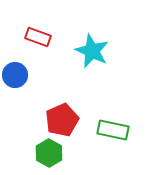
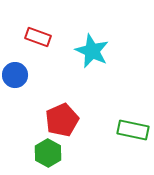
green rectangle: moved 20 px right
green hexagon: moved 1 px left
